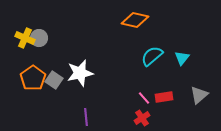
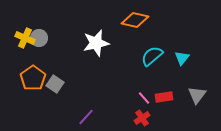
white star: moved 16 px right, 30 px up
gray square: moved 1 px right, 4 px down
gray triangle: moved 2 px left; rotated 12 degrees counterclockwise
purple line: rotated 48 degrees clockwise
